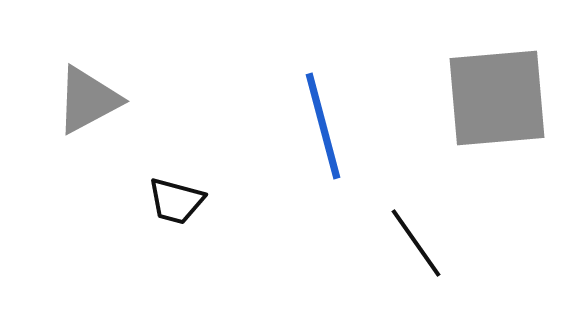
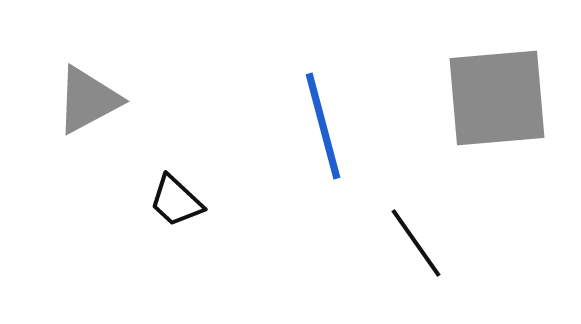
black trapezoid: rotated 28 degrees clockwise
